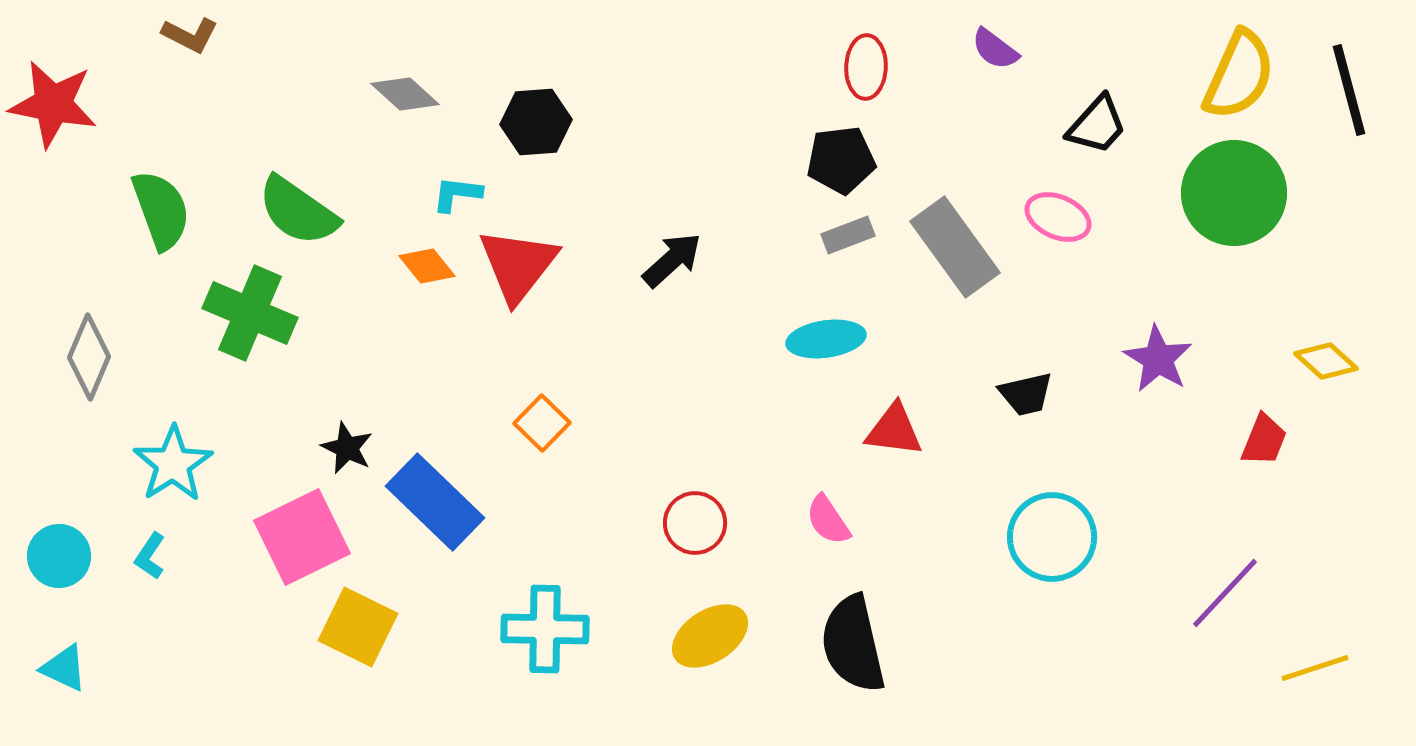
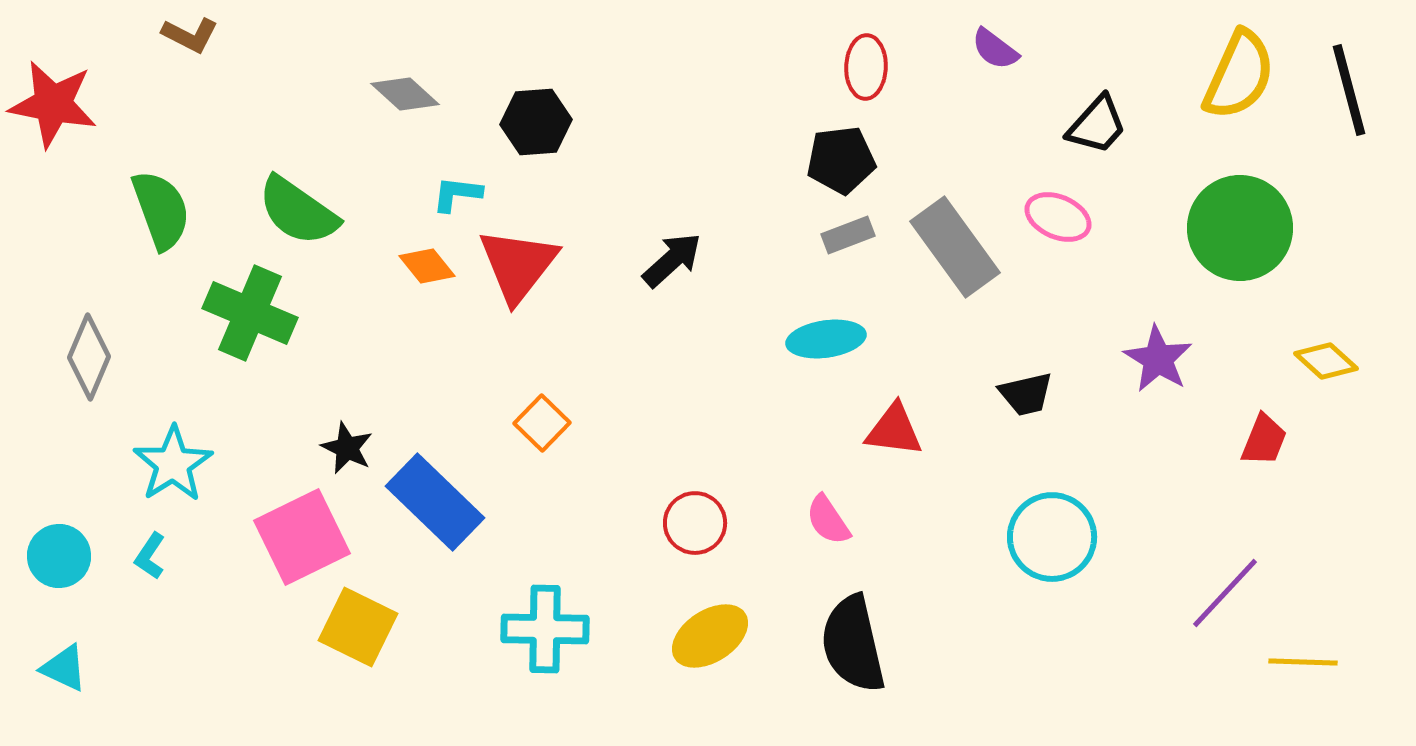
green circle at (1234, 193): moved 6 px right, 35 px down
yellow line at (1315, 668): moved 12 px left, 6 px up; rotated 20 degrees clockwise
